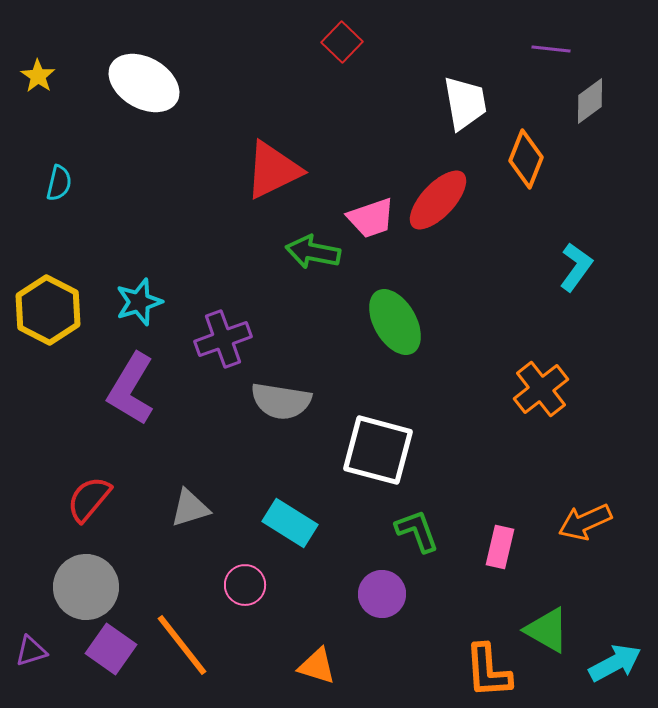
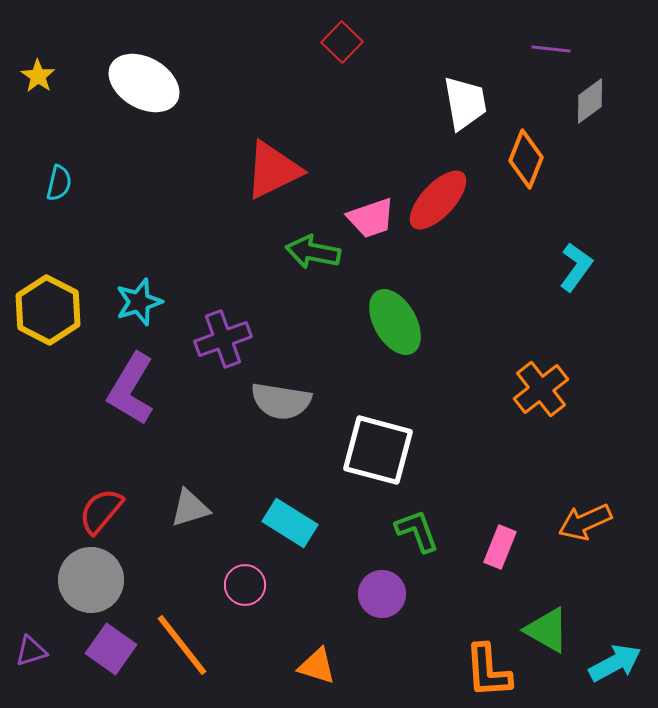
red semicircle: moved 12 px right, 12 px down
pink rectangle: rotated 9 degrees clockwise
gray circle: moved 5 px right, 7 px up
